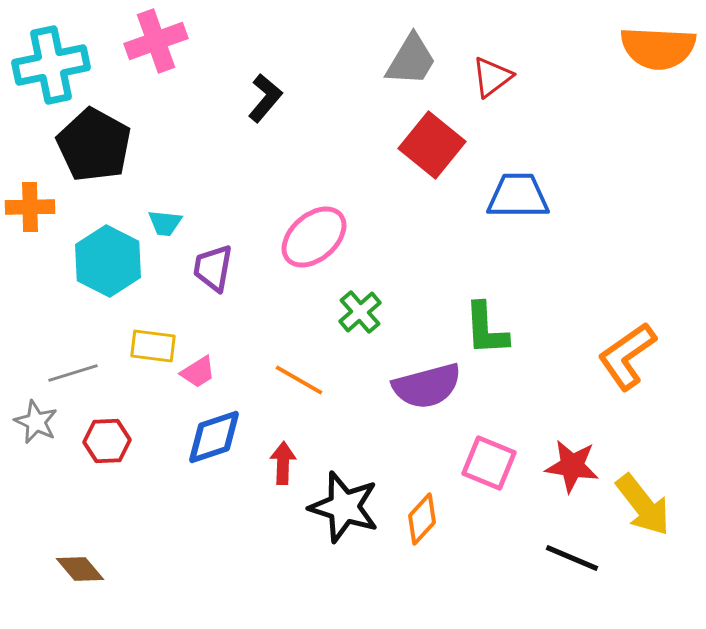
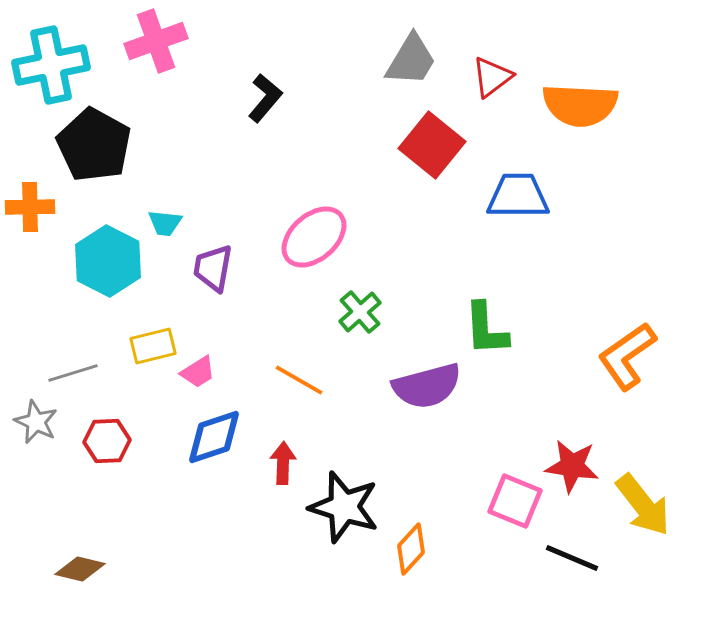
orange semicircle: moved 78 px left, 57 px down
yellow rectangle: rotated 21 degrees counterclockwise
pink square: moved 26 px right, 38 px down
orange diamond: moved 11 px left, 30 px down
brown diamond: rotated 36 degrees counterclockwise
